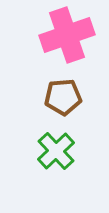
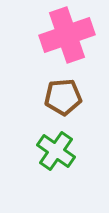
green cross: rotated 12 degrees counterclockwise
